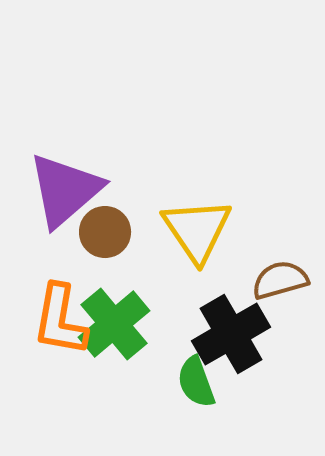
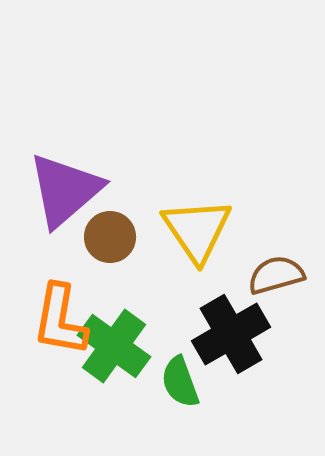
brown circle: moved 5 px right, 5 px down
brown semicircle: moved 4 px left, 5 px up
green cross: moved 22 px down; rotated 14 degrees counterclockwise
green semicircle: moved 16 px left
